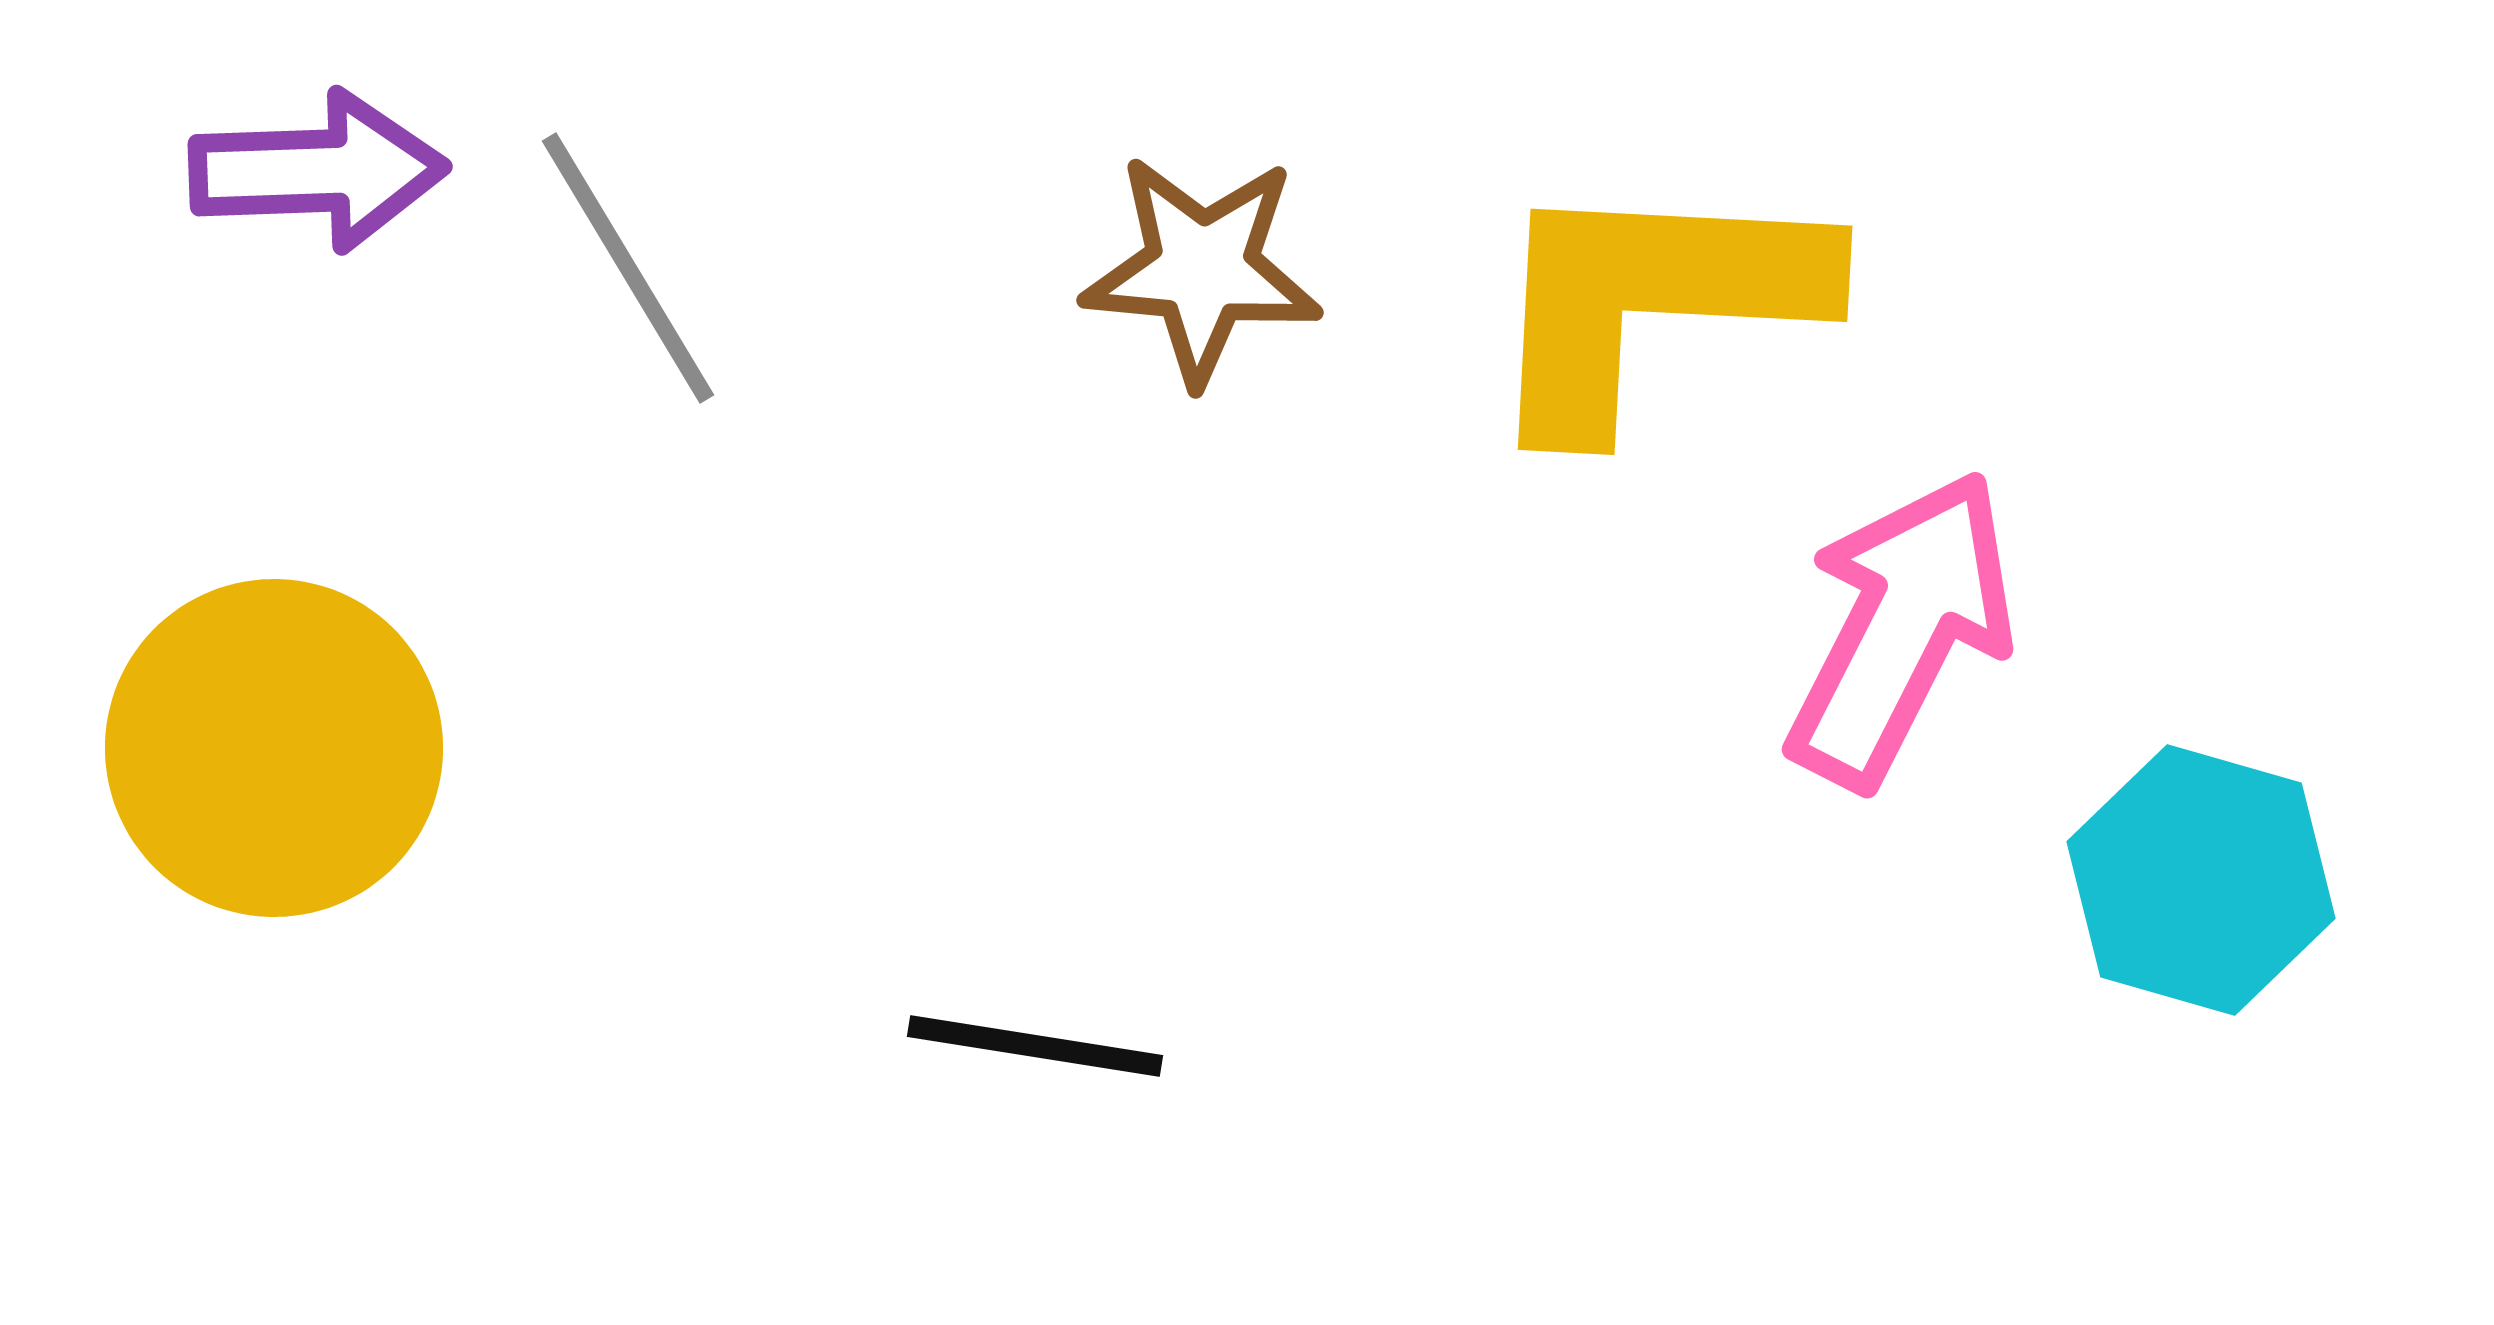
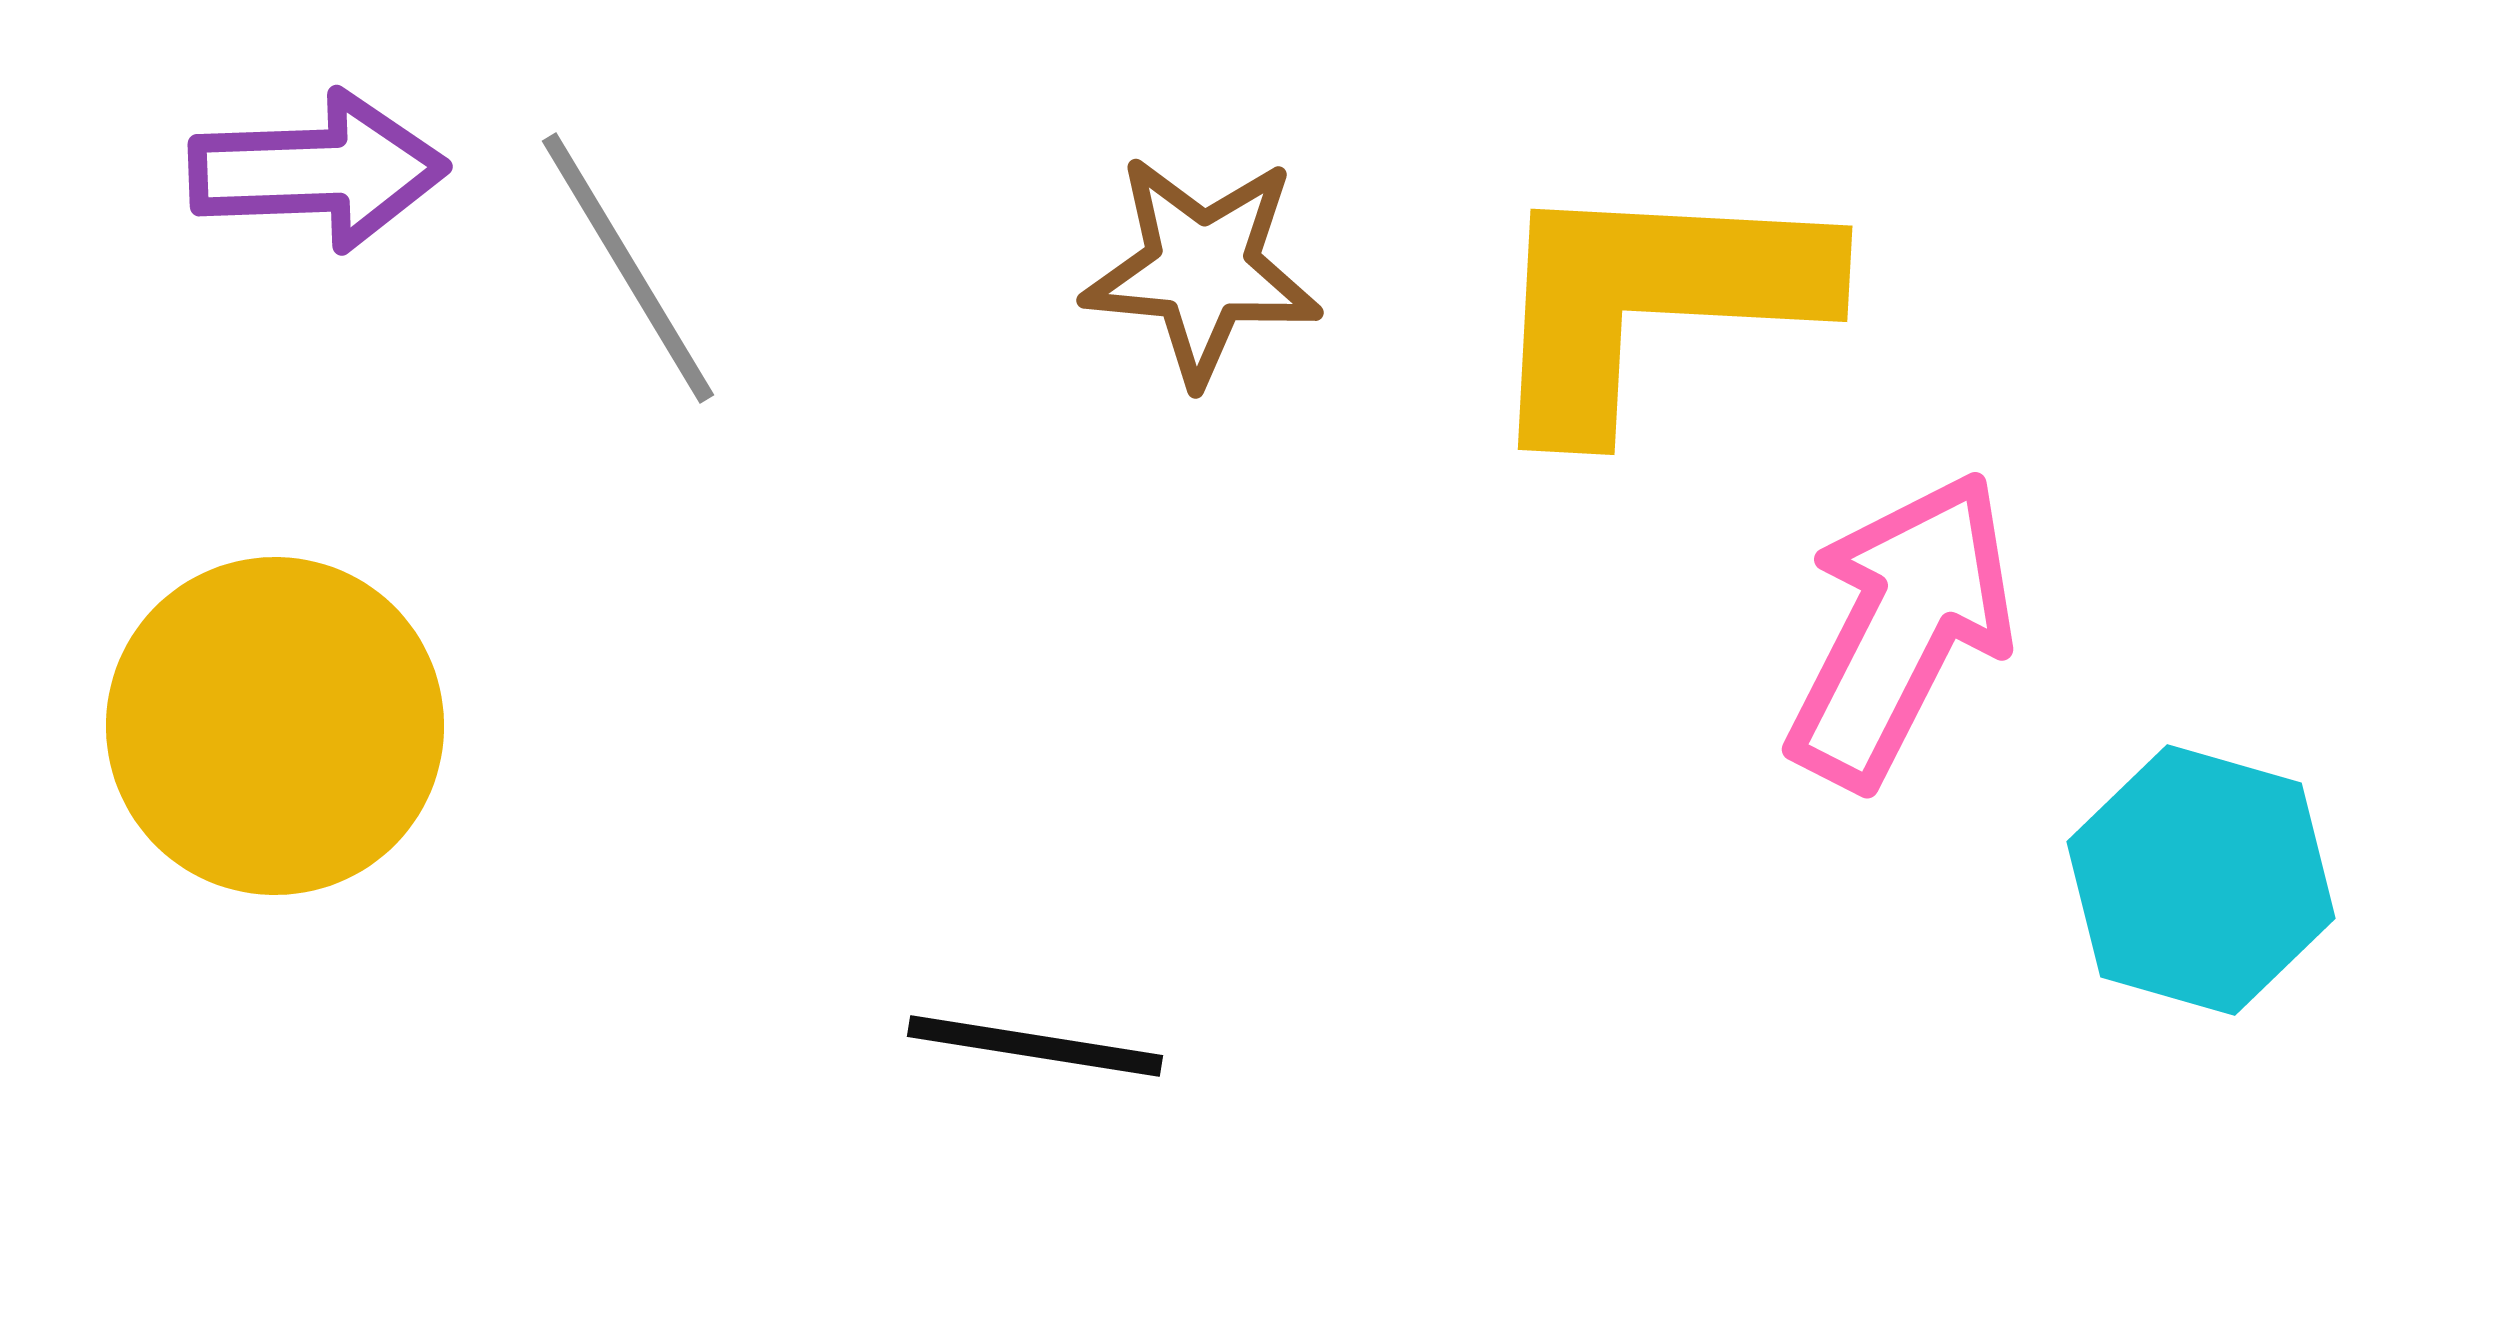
yellow circle: moved 1 px right, 22 px up
